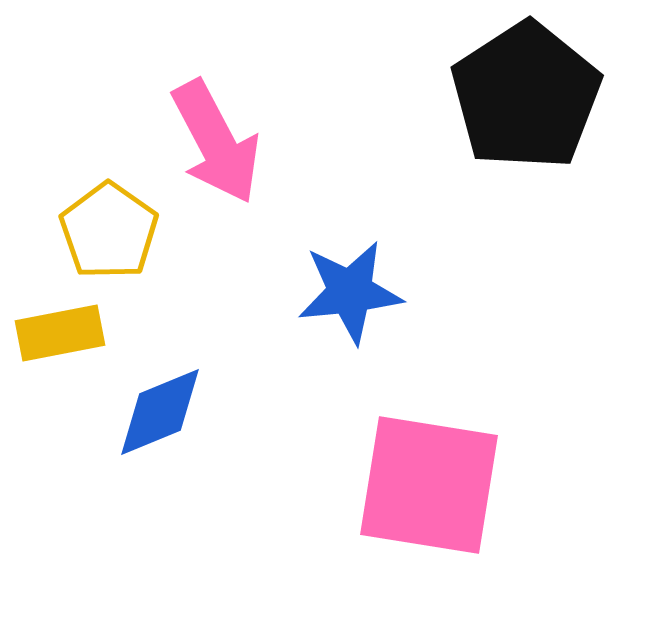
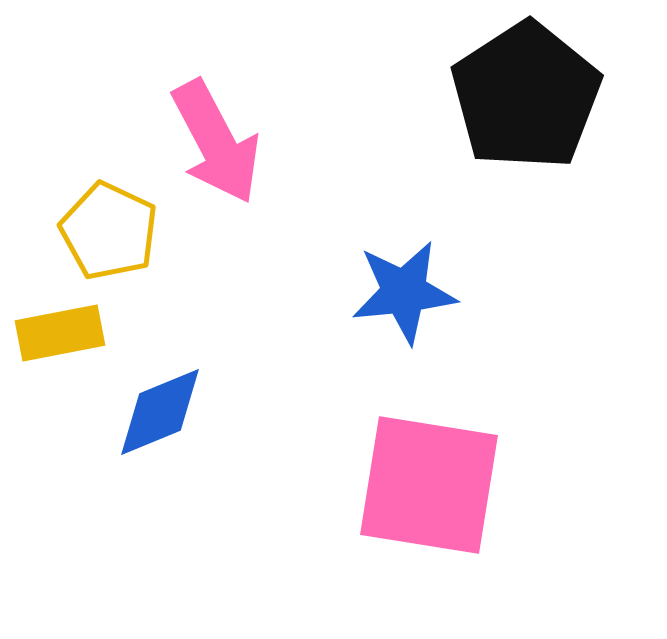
yellow pentagon: rotated 10 degrees counterclockwise
blue star: moved 54 px right
